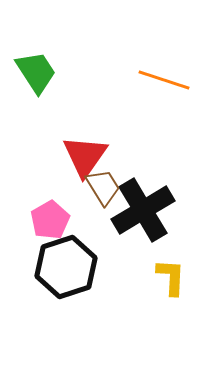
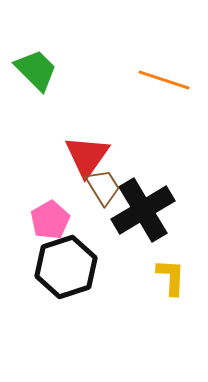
green trapezoid: moved 2 px up; rotated 12 degrees counterclockwise
red triangle: moved 2 px right
